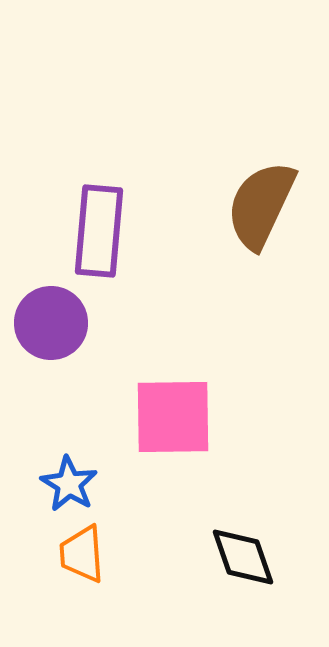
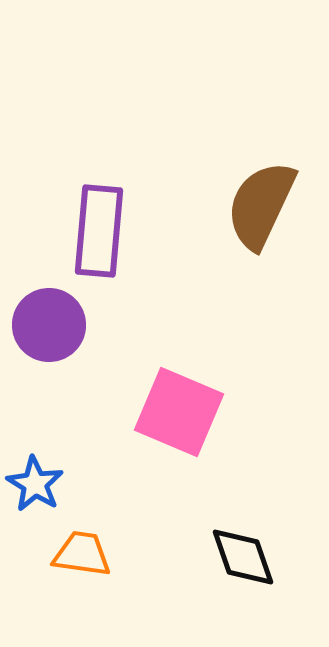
purple circle: moved 2 px left, 2 px down
pink square: moved 6 px right, 5 px up; rotated 24 degrees clockwise
blue star: moved 34 px left
orange trapezoid: rotated 102 degrees clockwise
